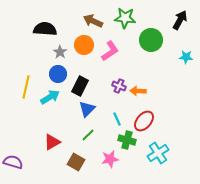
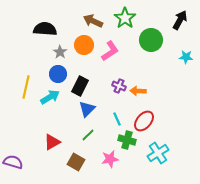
green star: rotated 30 degrees clockwise
